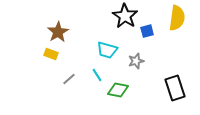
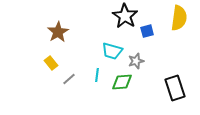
yellow semicircle: moved 2 px right
cyan trapezoid: moved 5 px right, 1 px down
yellow rectangle: moved 9 px down; rotated 32 degrees clockwise
cyan line: rotated 40 degrees clockwise
green diamond: moved 4 px right, 8 px up; rotated 15 degrees counterclockwise
